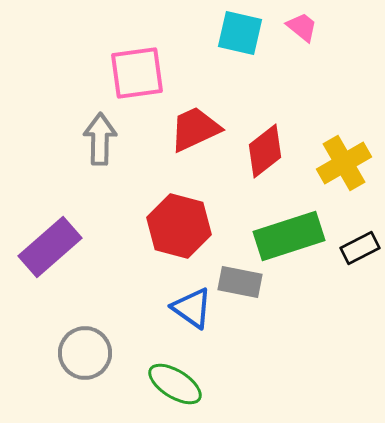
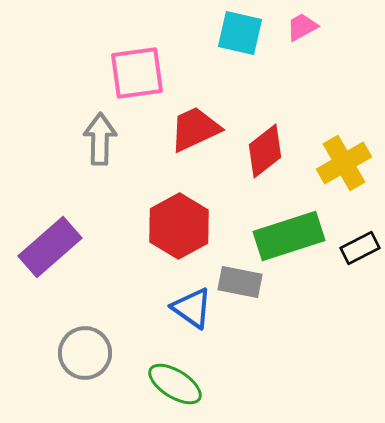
pink trapezoid: rotated 68 degrees counterclockwise
red hexagon: rotated 16 degrees clockwise
